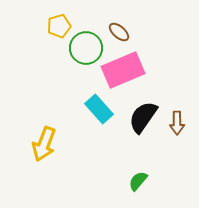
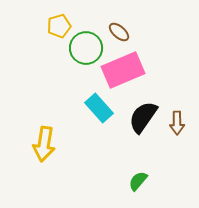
cyan rectangle: moved 1 px up
yellow arrow: rotated 12 degrees counterclockwise
